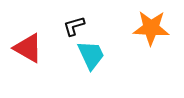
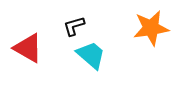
orange star: rotated 12 degrees counterclockwise
cyan trapezoid: rotated 24 degrees counterclockwise
